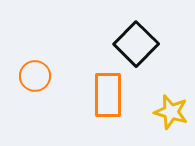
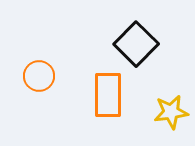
orange circle: moved 4 px right
yellow star: rotated 24 degrees counterclockwise
